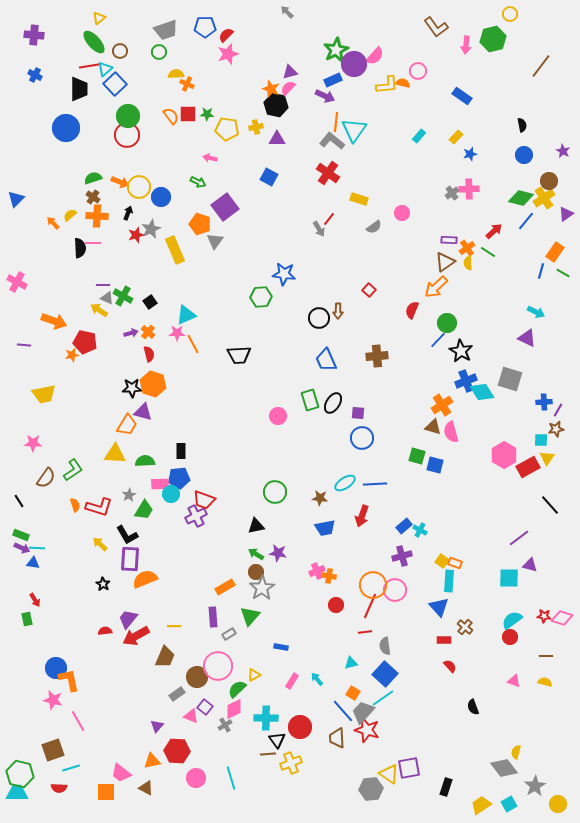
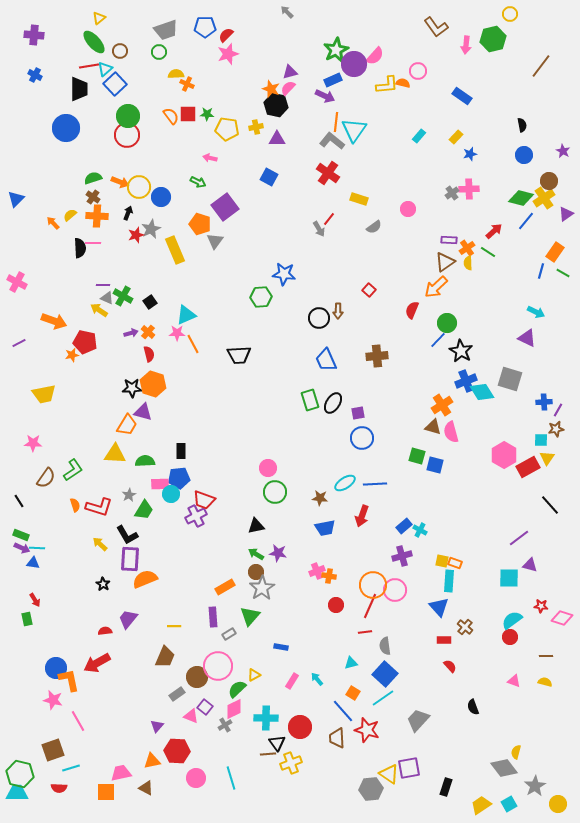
pink circle at (402, 213): moved 6 px right, 4 px up
purple line at (24, 345): moved 5 px left, 2 px up; rotated 32 degrees counterclockwise
purple square at (358, 413): rotated 16 degrees counterclockwise
pink circle at (278, 416): moved 10 px left, 52 px down
yellow square at (442, 561): rotated 24 degrees counterclockwise
red star at (544, 616): moved 3 px left, 10 px up
red arrow at (136, 636): moved 39 px left, 27 px down
gray trapezoid at (363, 712): moved 55 px right, 8 px down
black triangle at (277, 740): moved 3 px down
pink trapezoid at (121, 773): rotated 130 degrees clockwise
